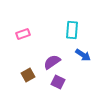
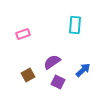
cyan rectangle: moved 3 px right, 5 px up
blue arrow: moved 15 px down; rotated 77 degrees counterclockwise
